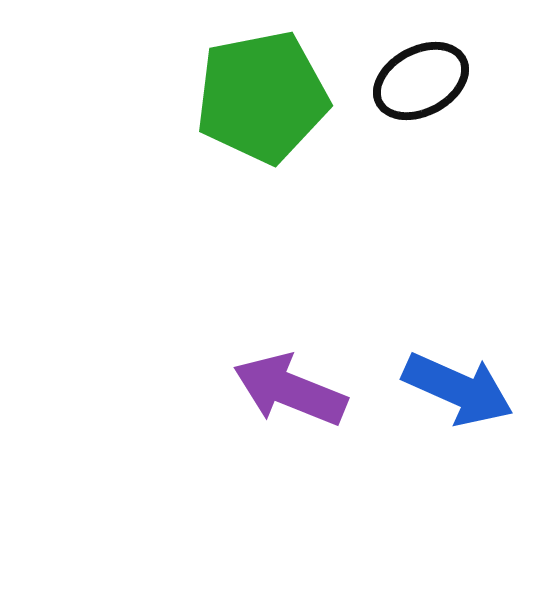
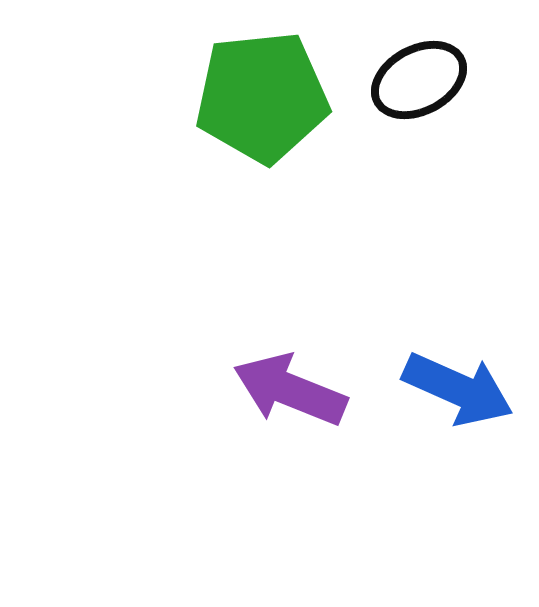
black ellipse: moved 2 px left, 1 px up
green pentagon: rotated 5 degrees clockwise
